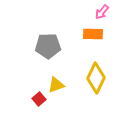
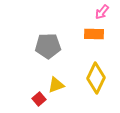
orange rectangle: moved 1 px right
